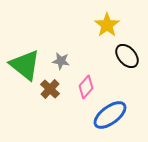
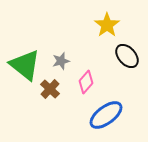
gray star: rotated 24 degrees counterclockwise
pink diamond: moved 5 px up
blue ellipse: moved 4 px left
